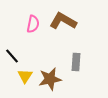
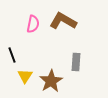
black line: moved 1 px up; rotated 21 degrees clockwise
brown star: moved 1 px right, 2 px down; rotated 20 degrees counterclockwise
